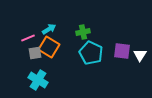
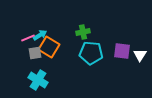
cyan arrow: moved 9 px left, 6 px down
cyan pentagon: rotated 20 degrees counterclockwise
